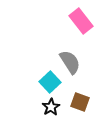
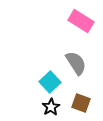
pink rectangle: rotated 20 degrees counterclockwise
gray semicircle: moved 6 px right, 1 px down
brown square: moved 1 px right, 1 px down
